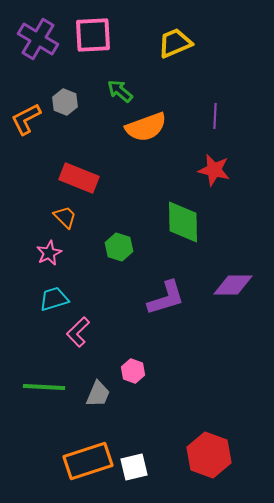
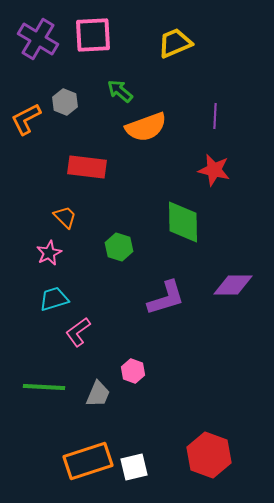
red rectangle: moved 8 px right, 11 px up; rotated 15 degrees counterclockwise
pink L-shape: rotated 8 degrees clockwise
